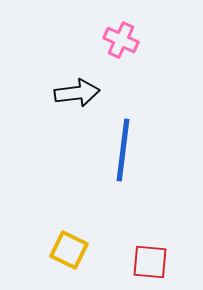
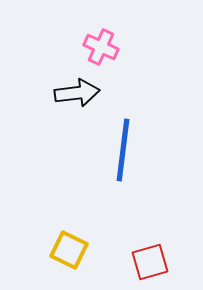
pink cross: moved 20 px left, 7 px down
red square: rotated 21 degrees counterclockwise
